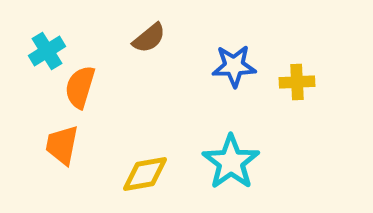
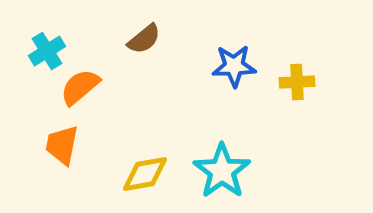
brown semicircle: moved 5 px left, 1 px down
orange semicircle: rotated 33 degrees clockwise
cyan star: moved 9 px left, 9 px down
